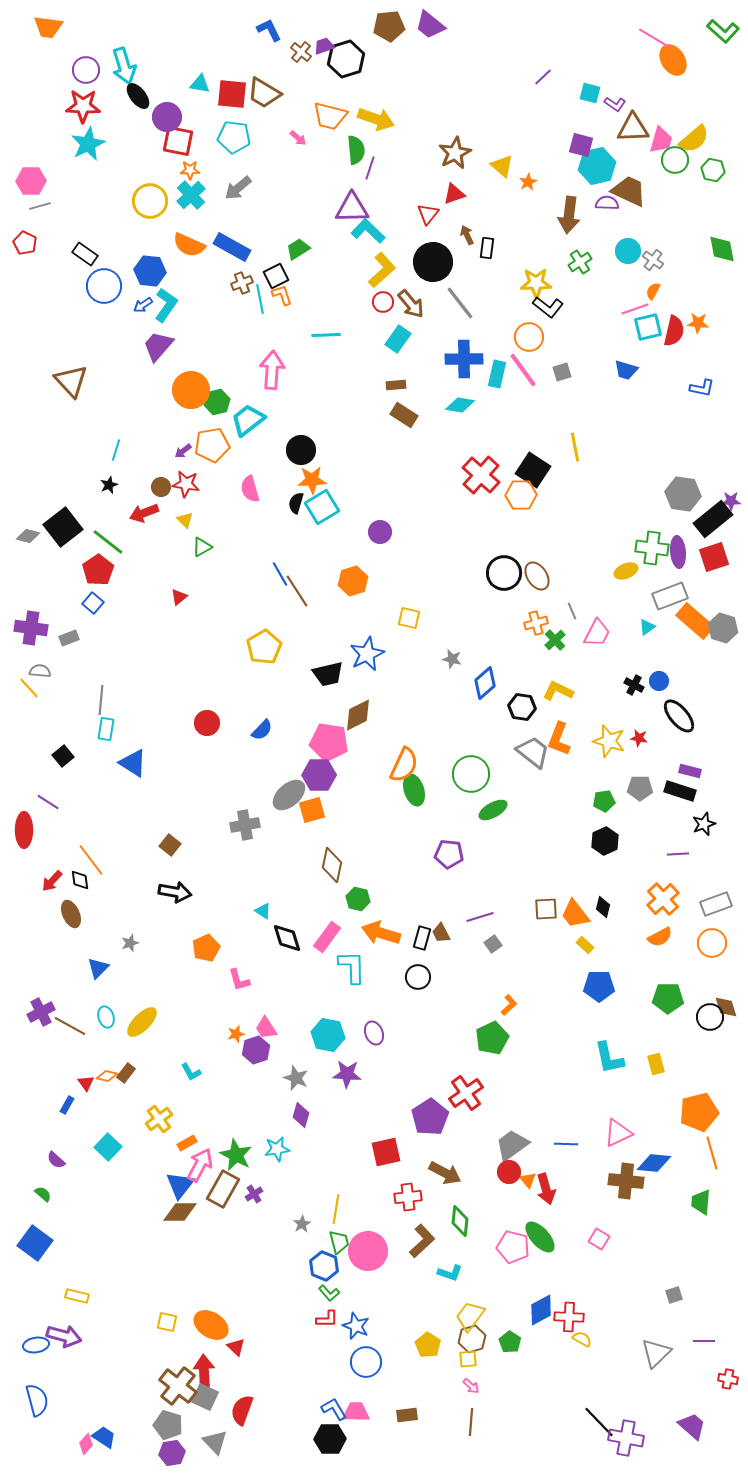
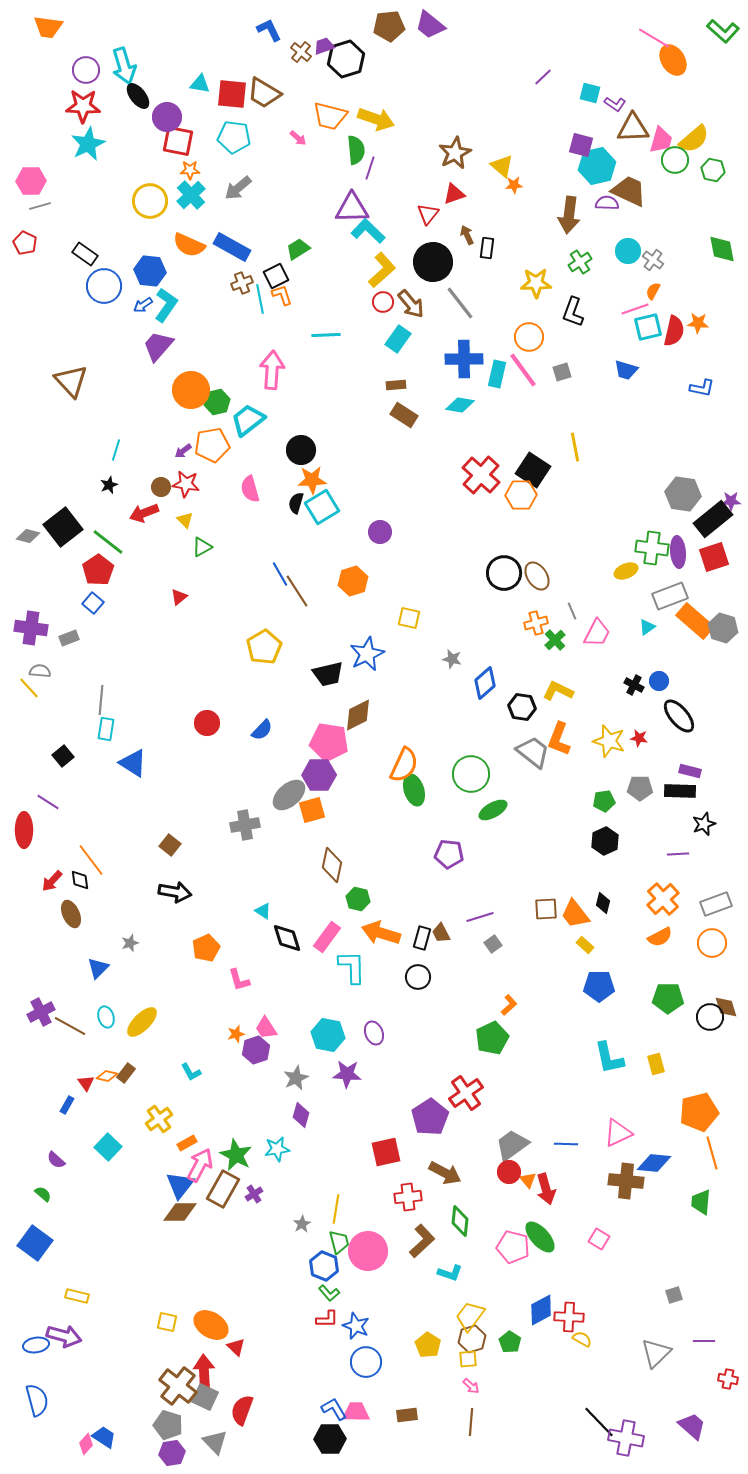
orange star at (528, 182): moved 14 px left, 3 px down; rotated 24 degrees clockwise
black L-shape at (548, 307): moved 25 px right, 5 px down; rotated 72 degrees clockwise
black rectangle at (680, 791): rotated 16 degrees counterclockwise
black diamond at (603, 907): moved 4 px up
gray star at (296, 1078): rotated 25 degrees clockwise
